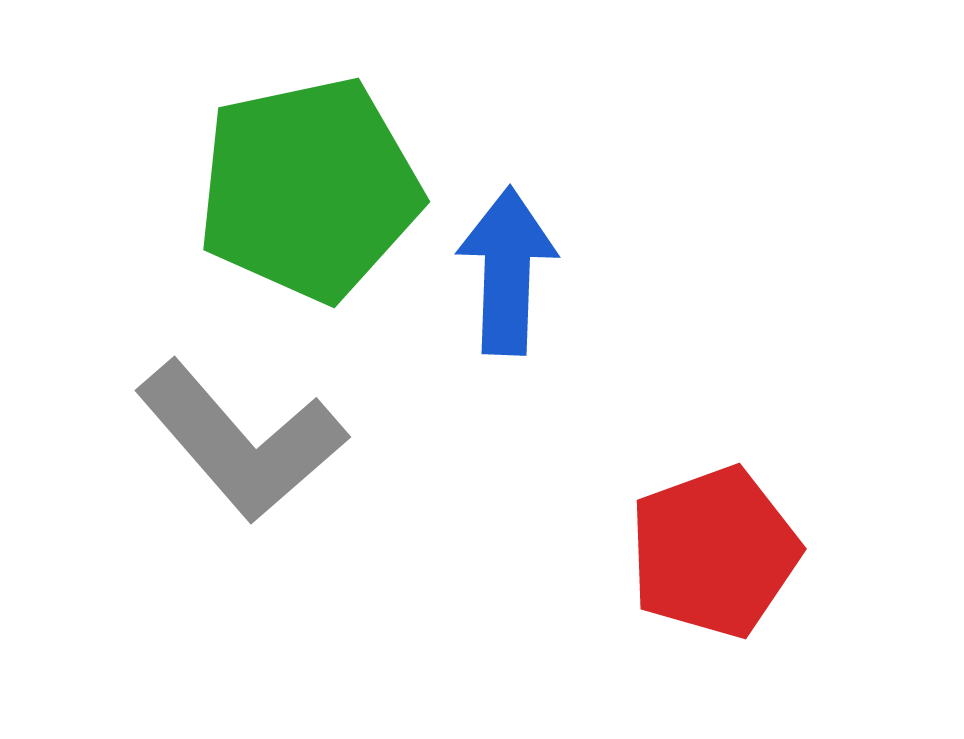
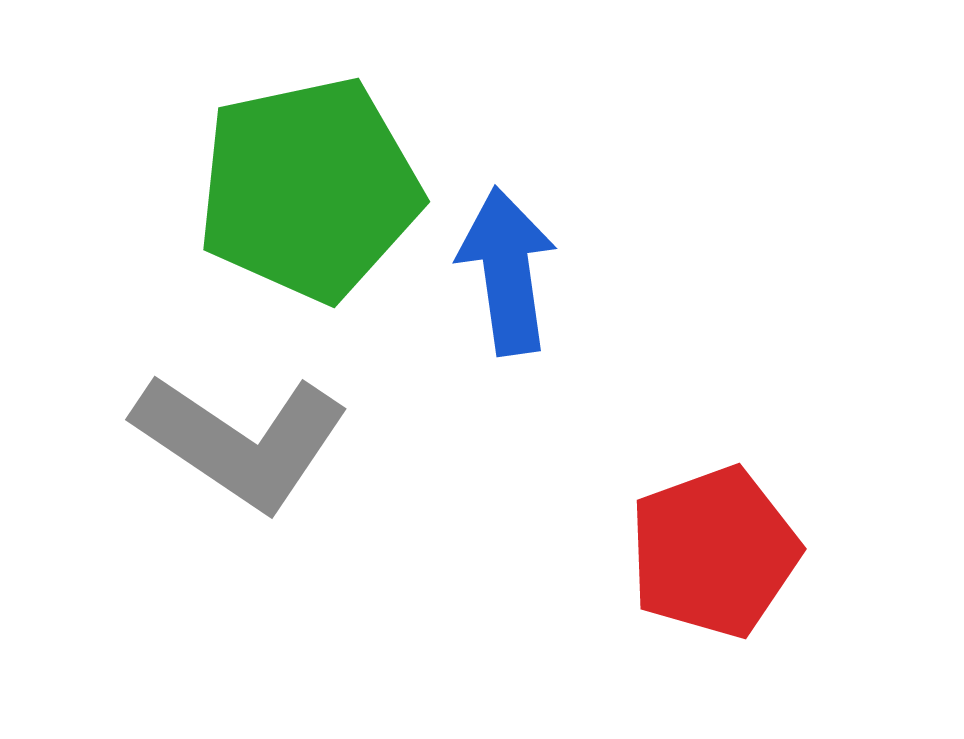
blue arrow: rotated 10 degrees counterclockwise
gray L-shape: rotated 15 degrees counterclockwise
